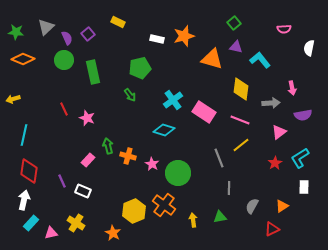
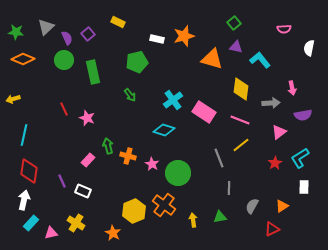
green pentagon at (140, 68): moved 3 px left, 6 px up
